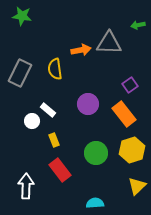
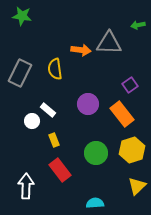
orange arrow: rotated 18 degrees clockwise
orange rectangle: moved 2 px left
